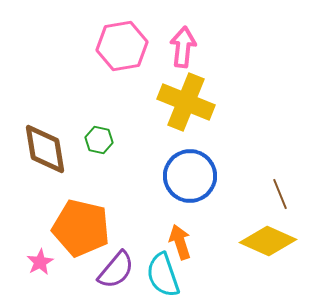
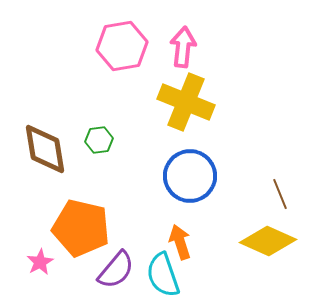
green hexagon: rotated 20 degrees counterclockwise
